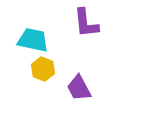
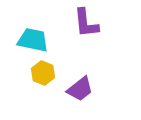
yellow hexagon: moved 4 px down
purple trapezoid: moved 1 px right, 1 px down; rotated 100 degrees counterclockwise
